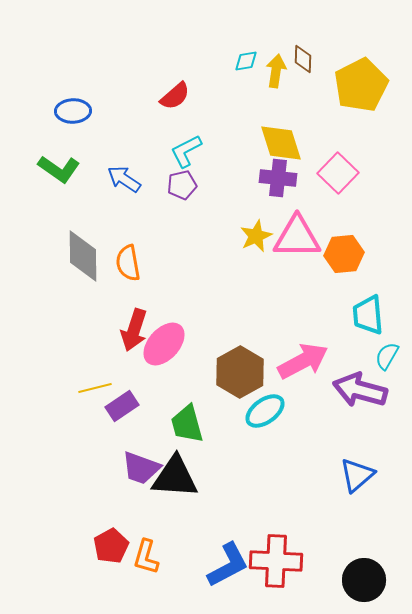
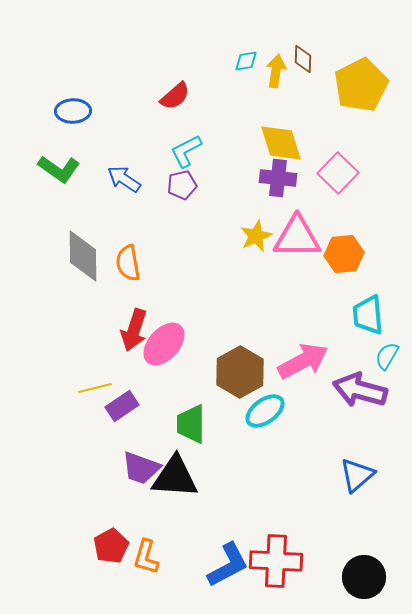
green trapezoid: moved 4 px right; rotated 15 degrees clockwise
black circle: moved 3 px up
